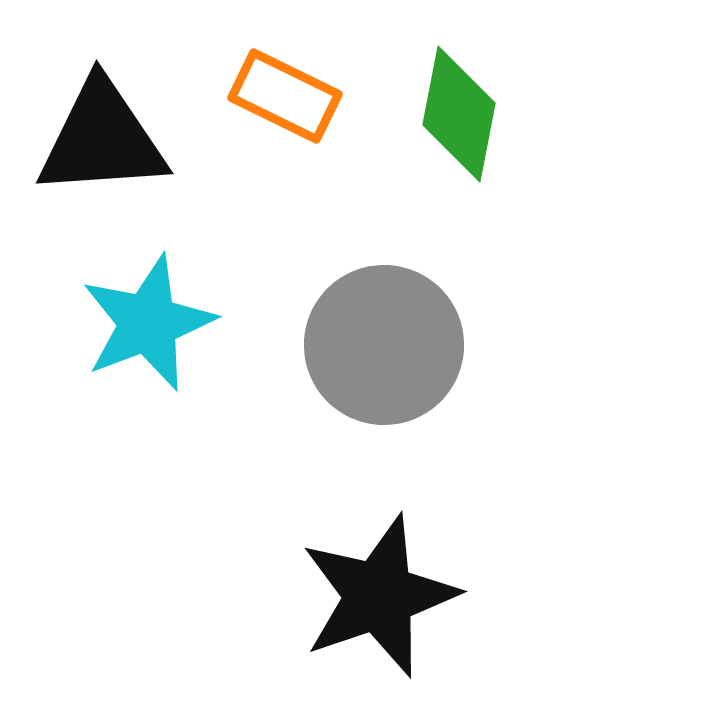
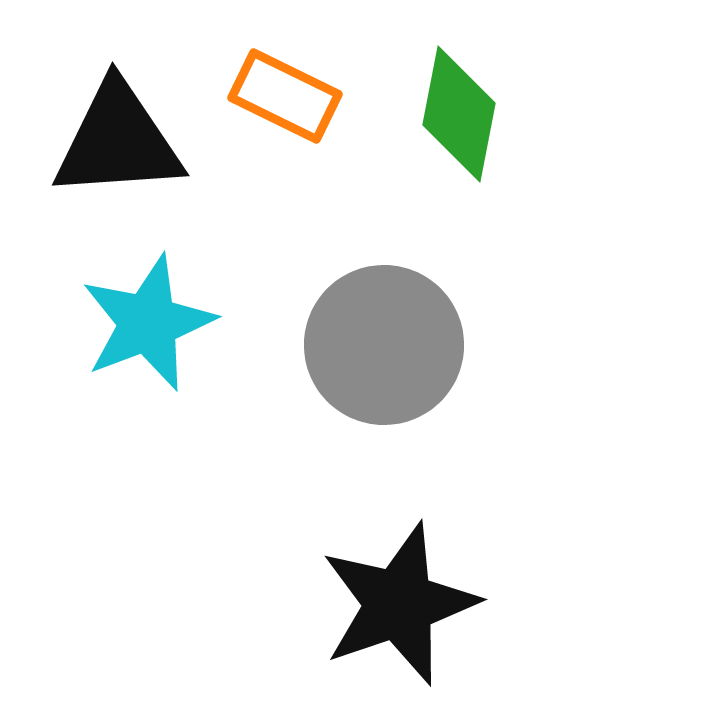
black triangle: moved 16 px right, 2 px down
black star: moved 20 px right, 8 px down
